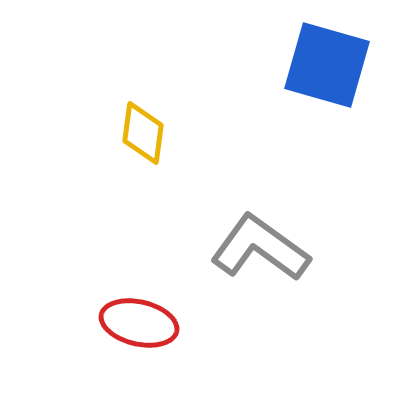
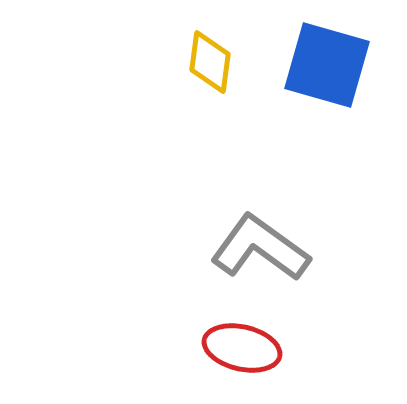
yellow diamond: moved 67 px right, 71 px up
red ellipse: moved 103 px right, 25 px down
